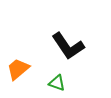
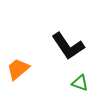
green triangle: moved 23 px right
